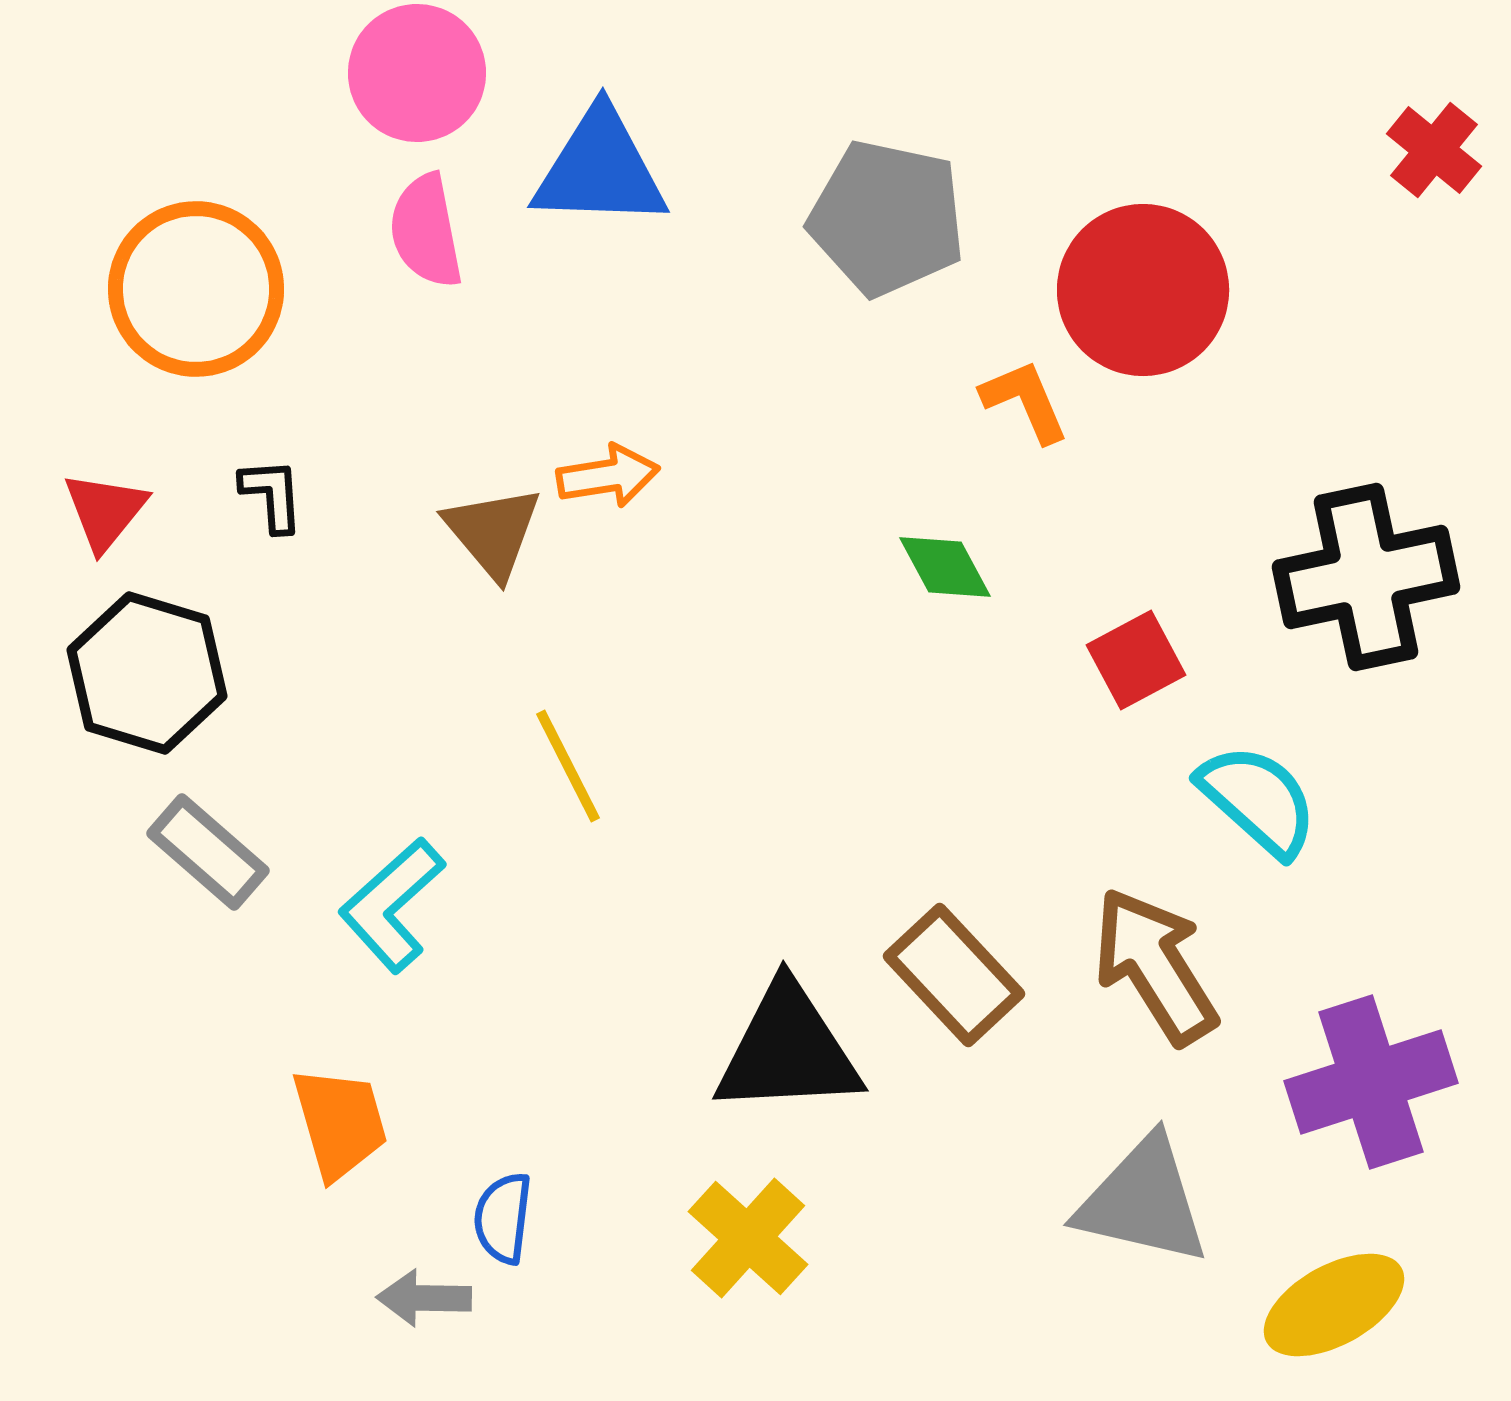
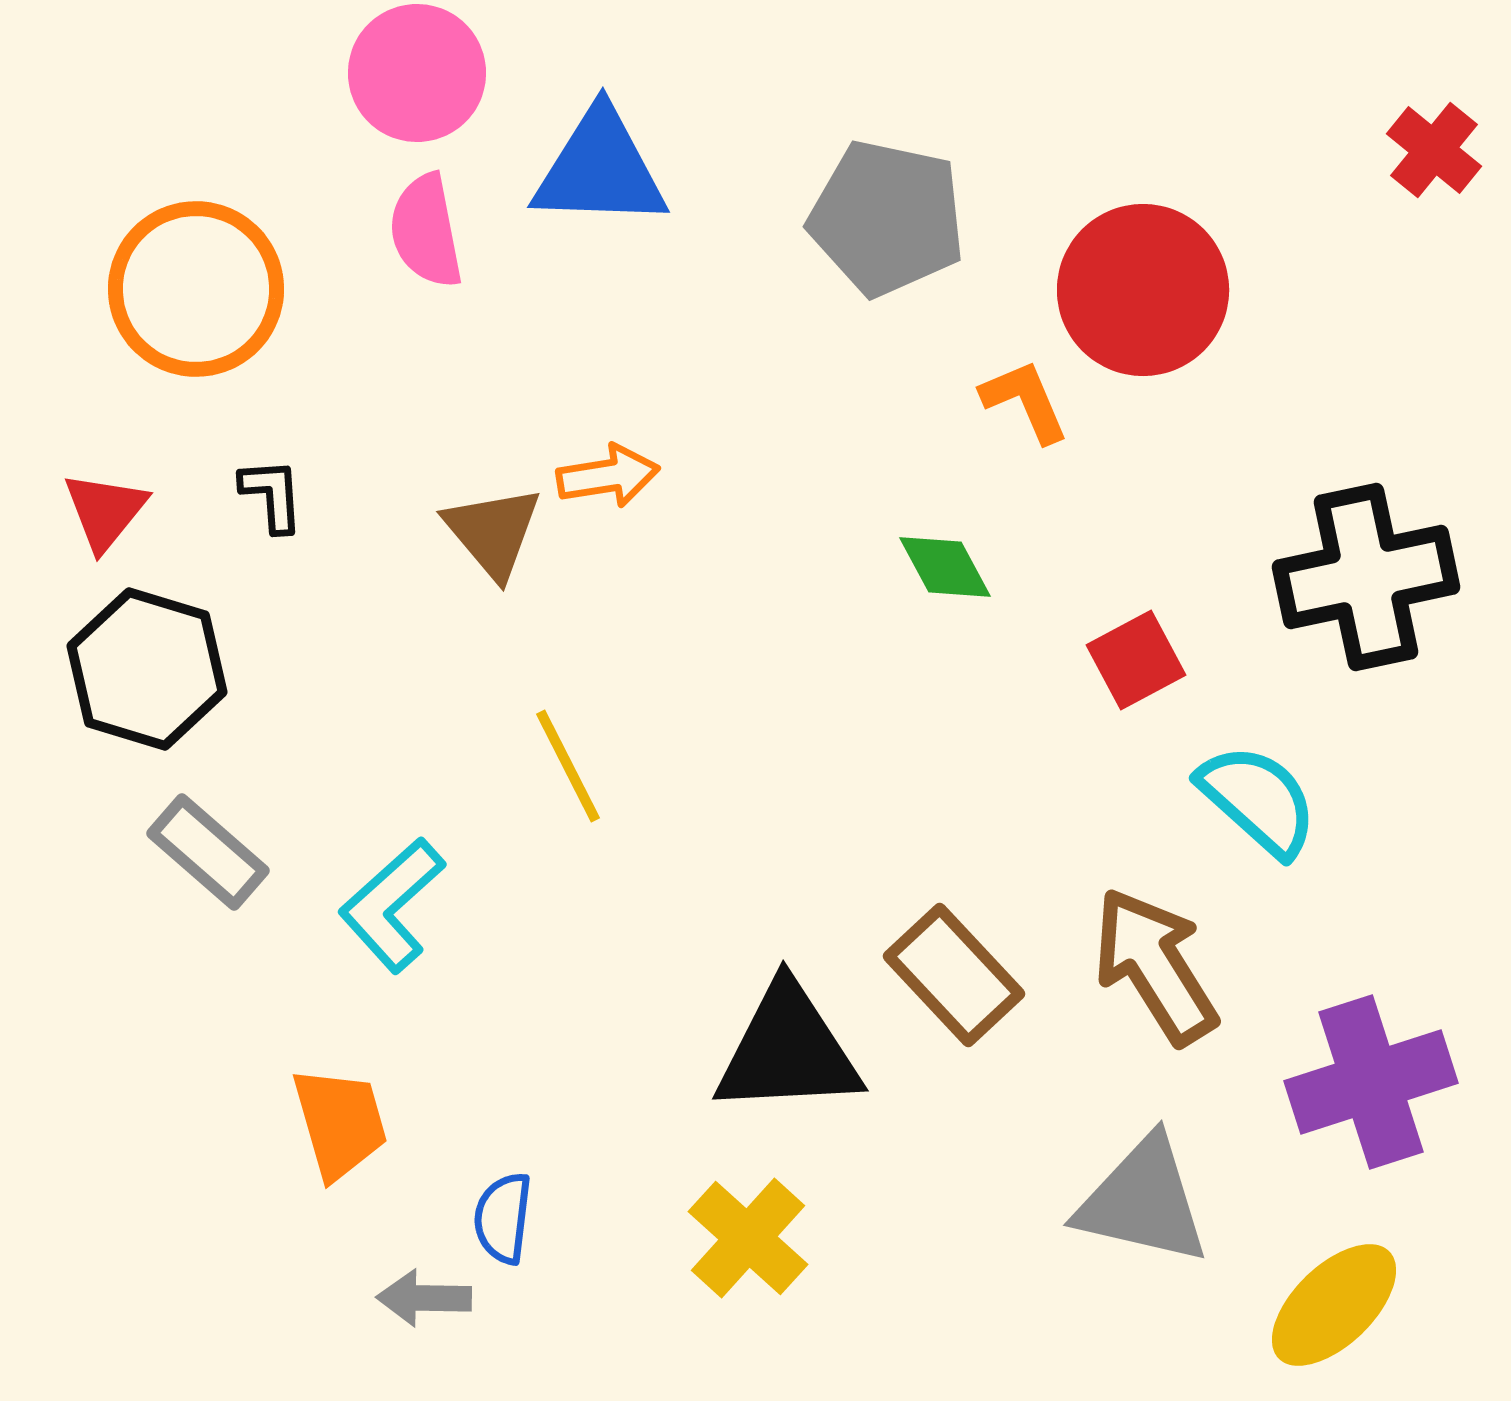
black hexagon: moved 4 px up
yellow ellipse: rotated 15 degrees counterclockwise
